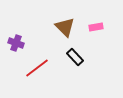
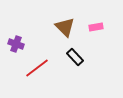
purple cross: moved 1 px down
